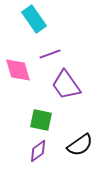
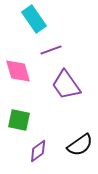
purple line: moved 1 px right, 4 px up
pink diamond: moved 1 px down
green square: moved 22 px left
